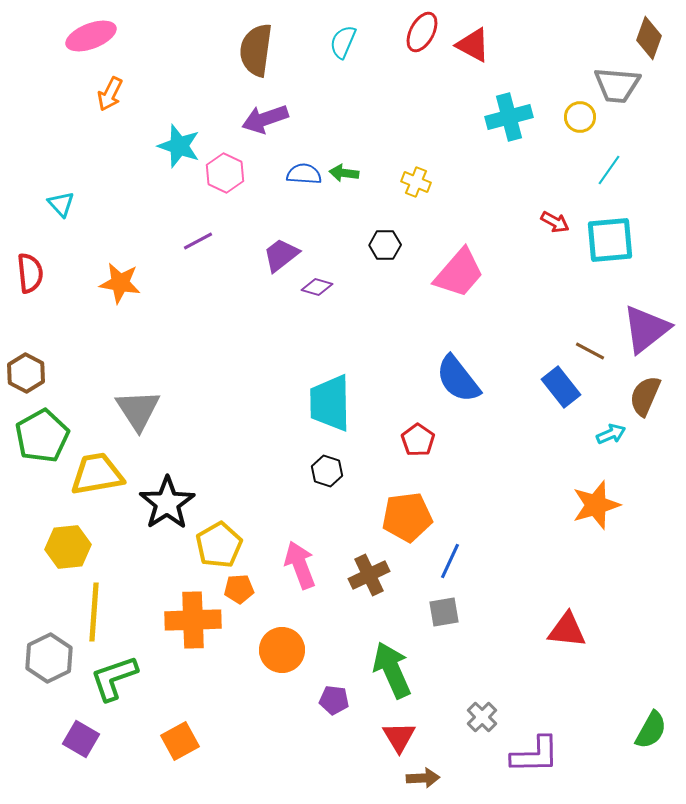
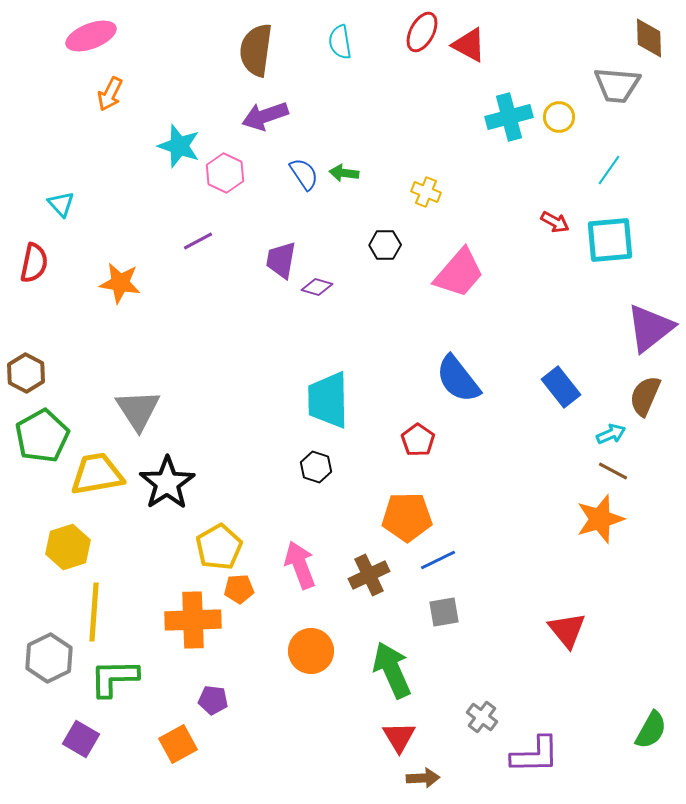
brown diamond at (649, 38): rotated 21 degrees counterclockwise
cyan semicircle at (343, 42): moved 3 px left; rotated 32 degrees counterclockwise
red triangle at (473, 45): moved 4 px left
yellow circle at (580, 117): moved 21 px left
purple arrow at (265, 119): moved 3 px up
blue semicircle at (304, 174): rotated 52 degrees clockwise
yellow cross at (416, 182): moved 10 px right, 10 px down
purple trapezoid at (281, 255): moved 5 px down; rotated 42 degrees counterclockwise
red semicircle at (30, 273): moved 4 px right, 10 px up; rotated 18 degrees clockwise
purple triangle at (646, 329): moved 4 px right, 1 px up
brown line at (590, 351): moved 23 px right, 120 px down
cyan trapezoid at (330, 403): moved 2 px left, 3 px up
black hexagon at (327, 471): moved 11 px left, 4 px up
black star at (167, 503): moved 20 px up
orange star at (596, 505): moved 4 px right, 14 px down
orange pentagon at (407, 517): rotated 6 degrees clockwise
yellow pentagon at (219, 545): moved 2 px down
yellow hexagon at (68, 547): rotated 12 degrees counterclockwise
blue line at (450, 561): moved 12 px left, 1 px up; rotated 39 degrees clockwise
red triangle at (567, 630): rotated 45 degrees clockwise
orange circle at (282, 650): moved 29 px right, 1 px down
green L-shape at (114, 678): rotated 18 degrees clockwise
purple pentagon at (334, 700): moved 121 px left
gray cross at (482, 717): rotated 8 degrees counterclockwise
orange square at (180, 741): moved 2 px left, 3 px down
